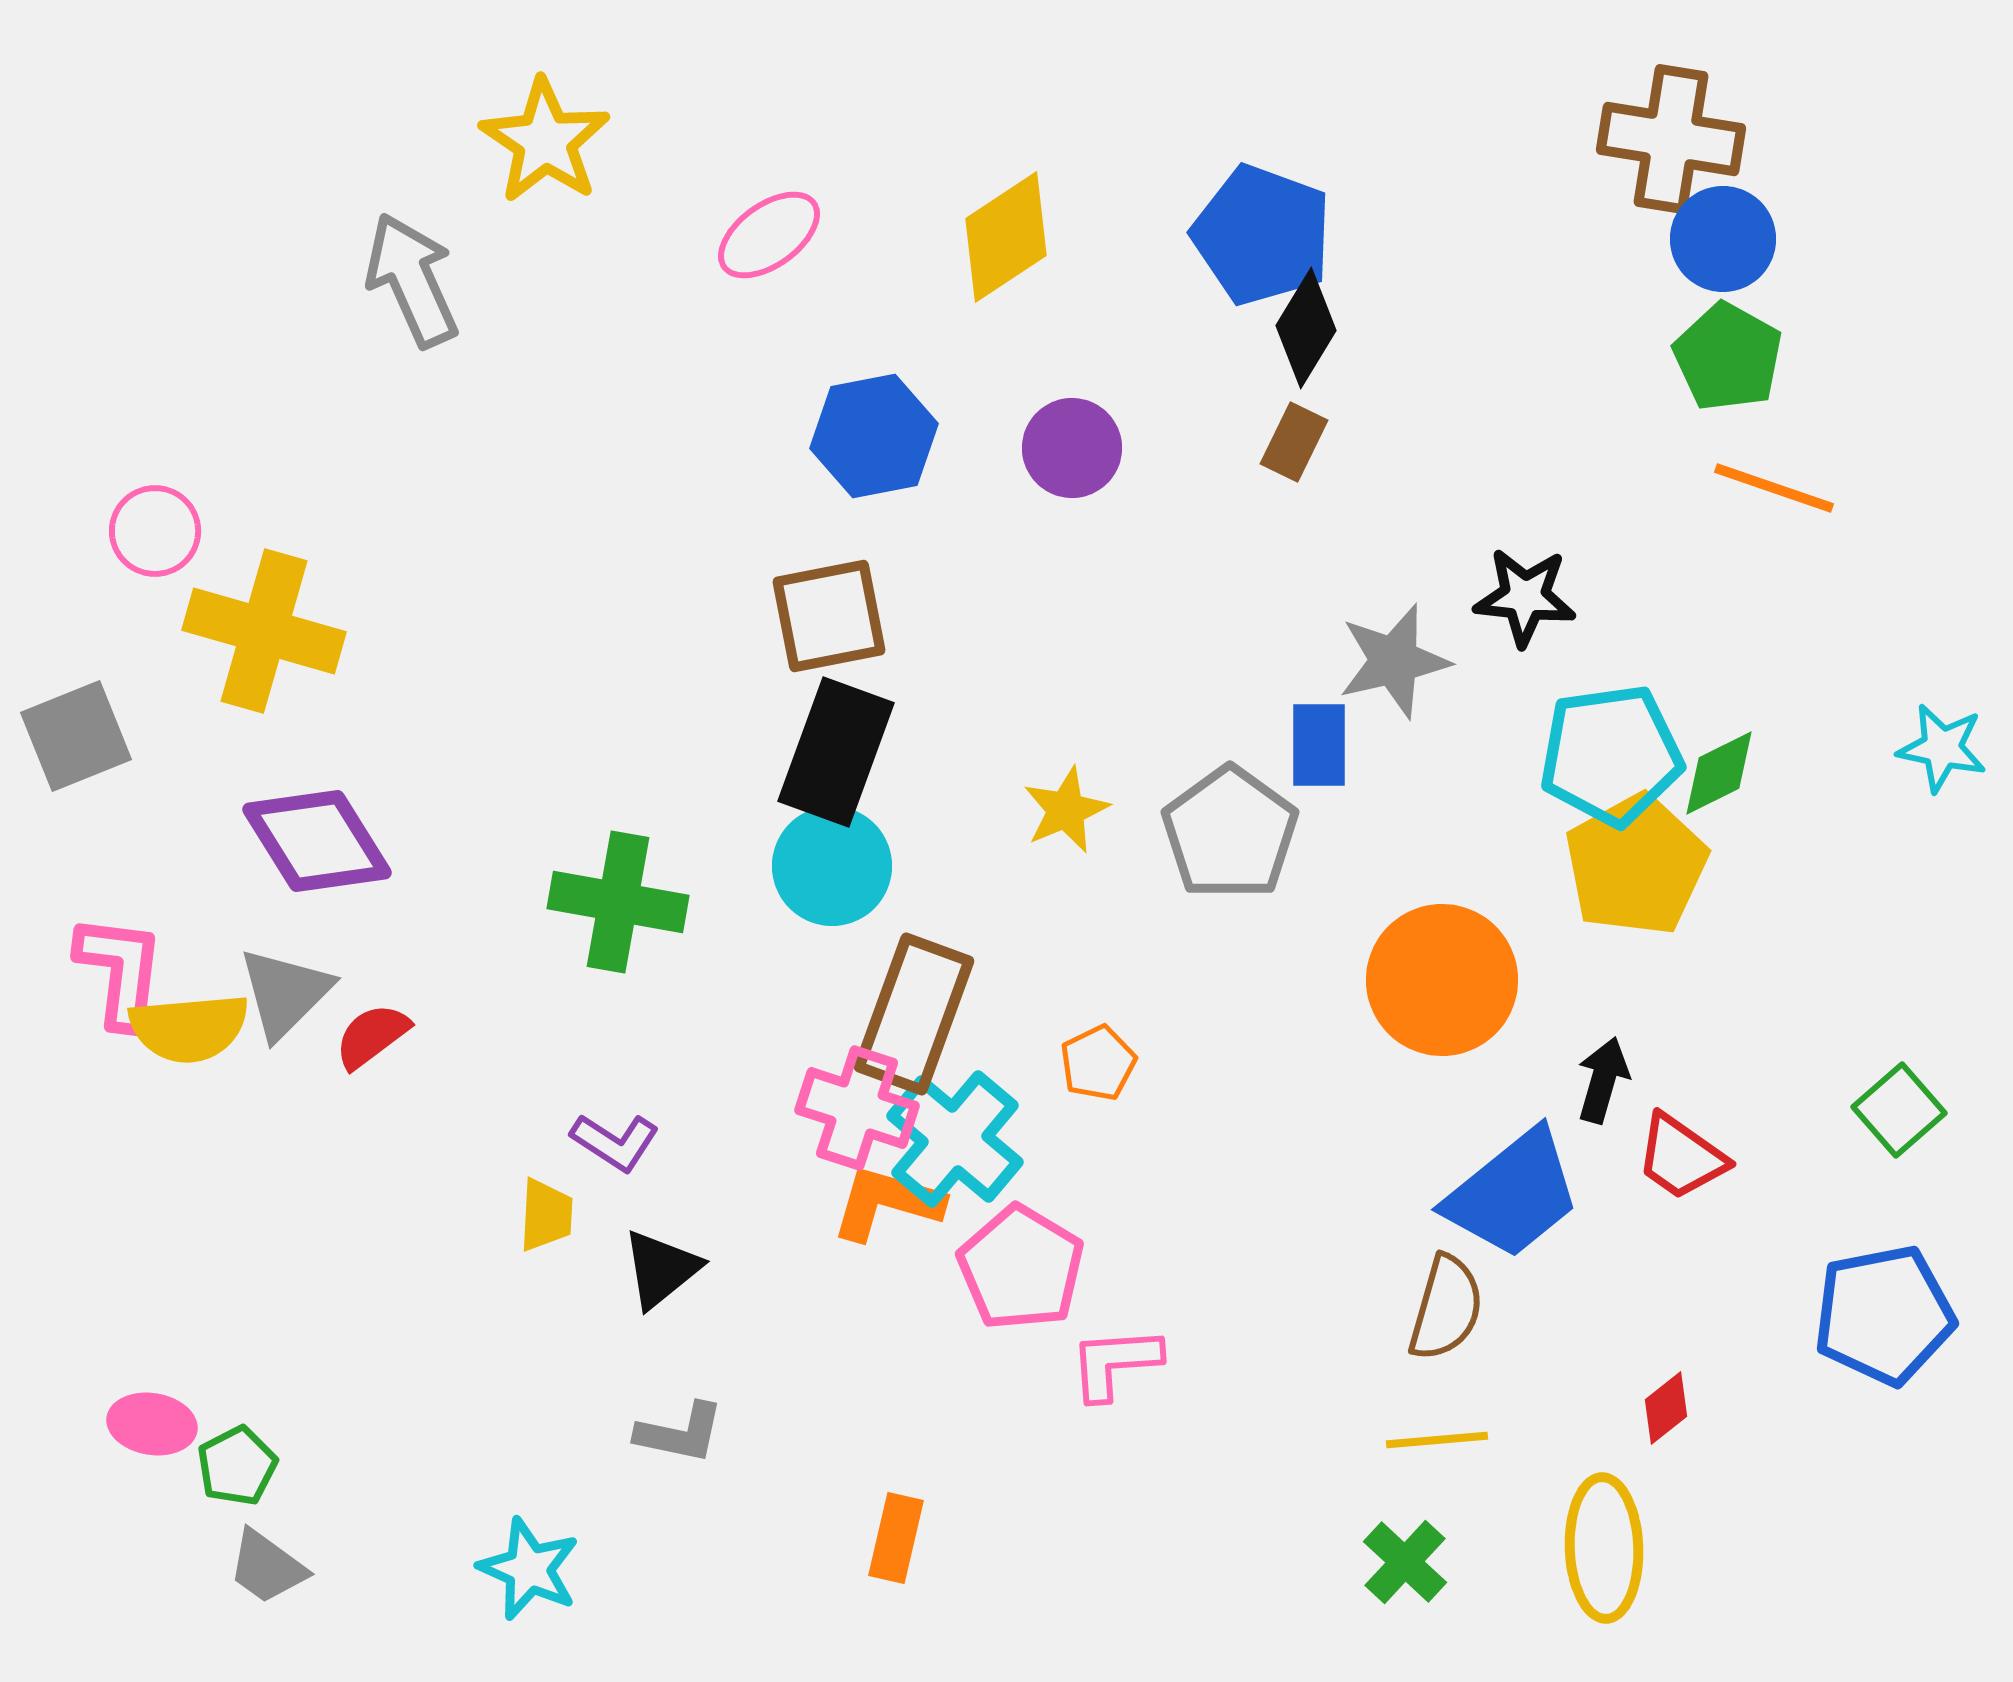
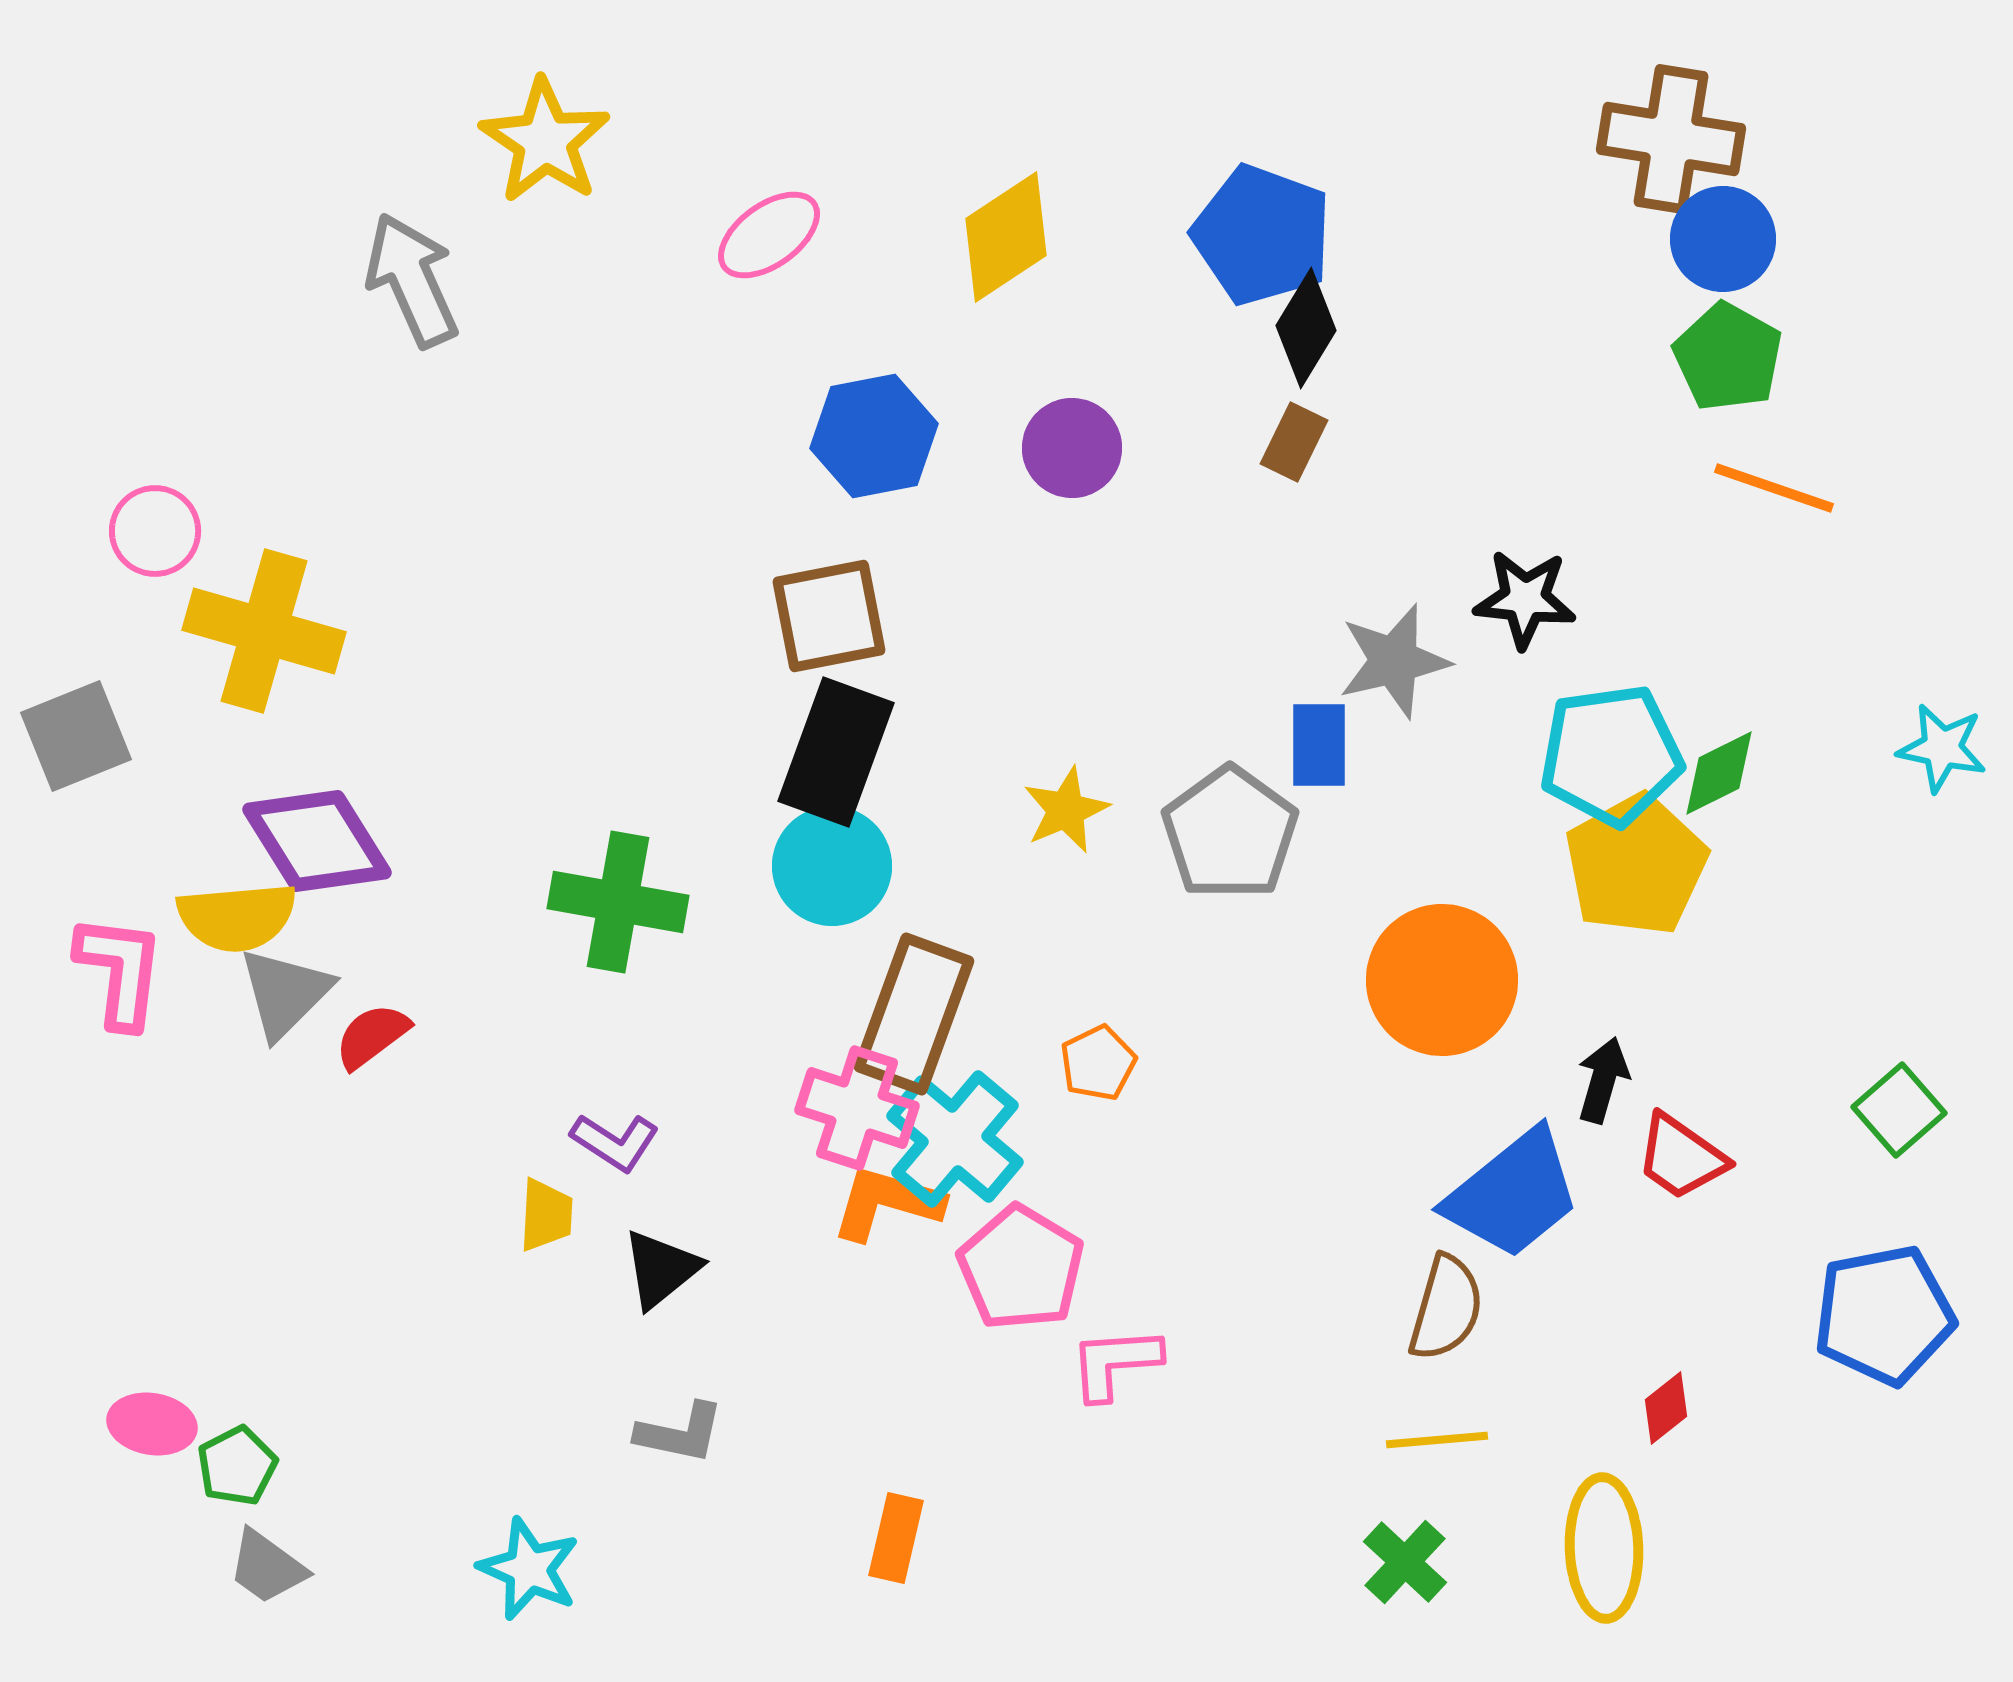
black star at (1525, 597): moved 2 px down
yellow semicircle at (189, 1028): moved 48 px right, 111 px up
